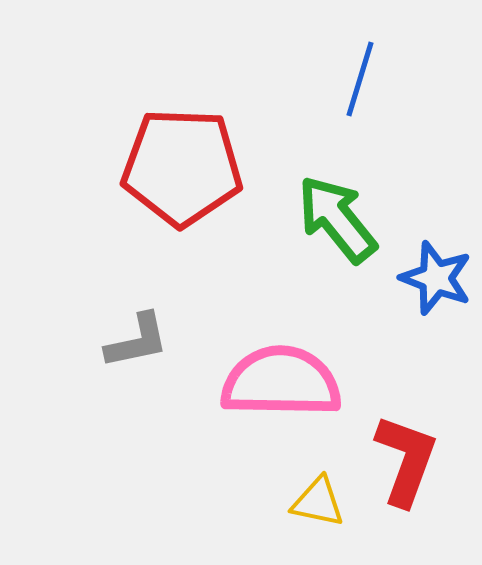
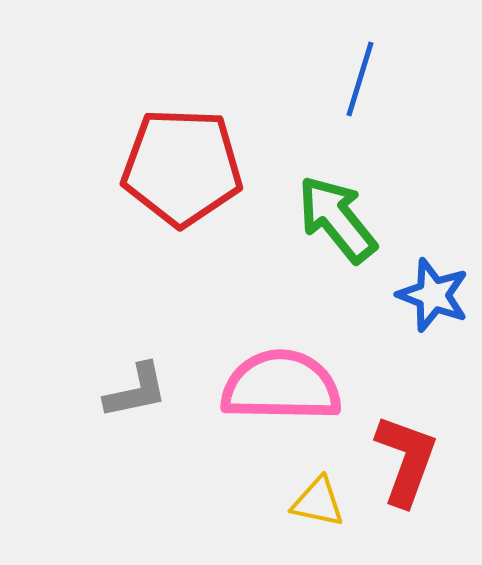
blue star: moved 3 px left, 17 px down
gray L-shape: moved 1 px left, 50 px down
pink semicircle: moved 4 px down
